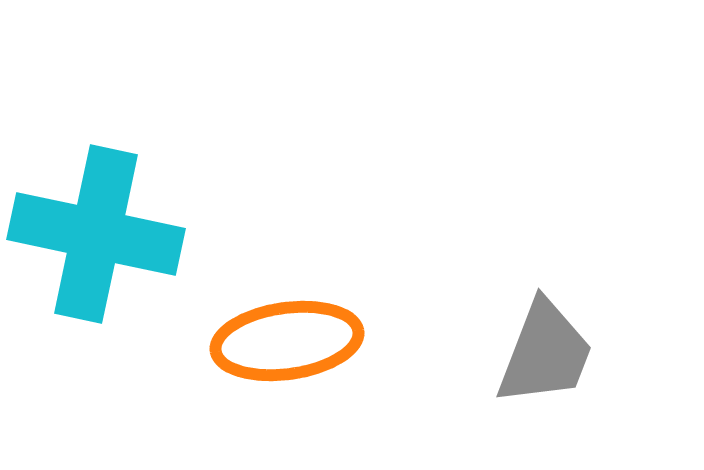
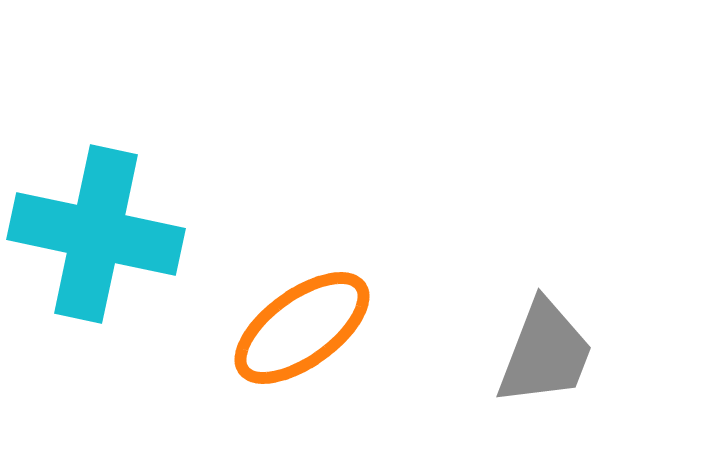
orange ellipse: moved 15 px right, 13 px up; rotated 28 degrees counterclockwise
